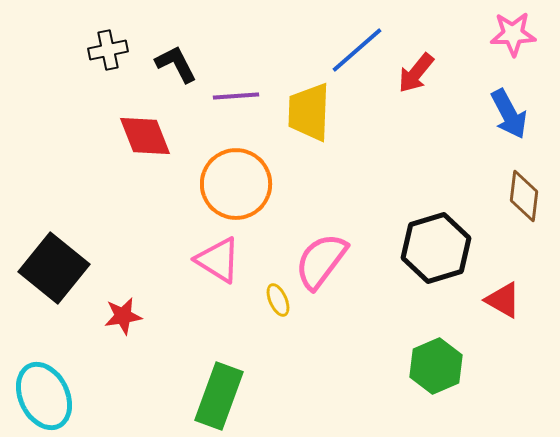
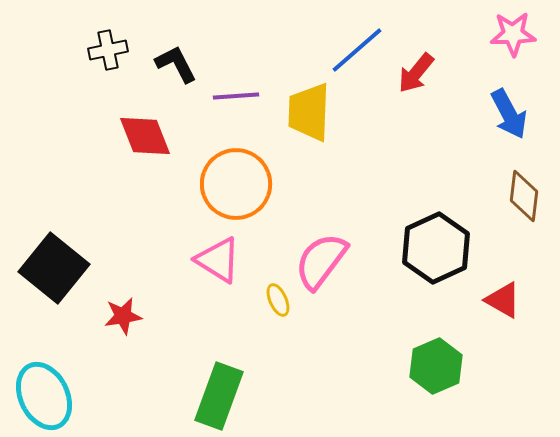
black hexagon: rotated 8 degrees counterclockwise
